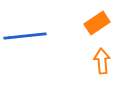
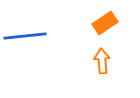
orange rectangle: moved 8 px right
